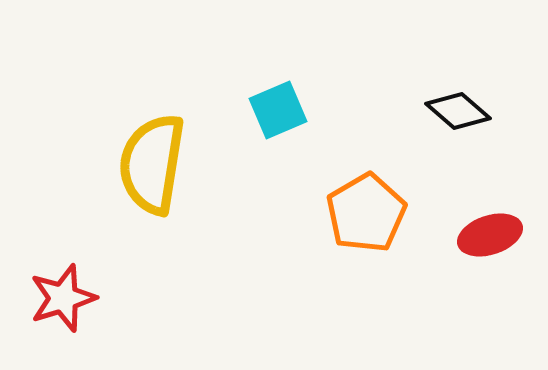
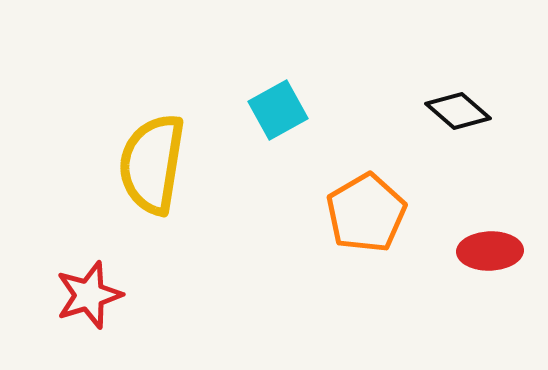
cyan square: rotated 6 degrees counterclockwise
red ellipse: moved 16 px down; rotated 16 degrees clockwise
red star: moved 26 px right, 3 px up
